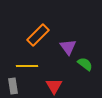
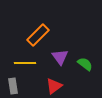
purple triangle: moved 8 px left, 10 px down
yellow line: moved 2 px left, 3 px up
red triangle: rotated 24 degrees clockwise
